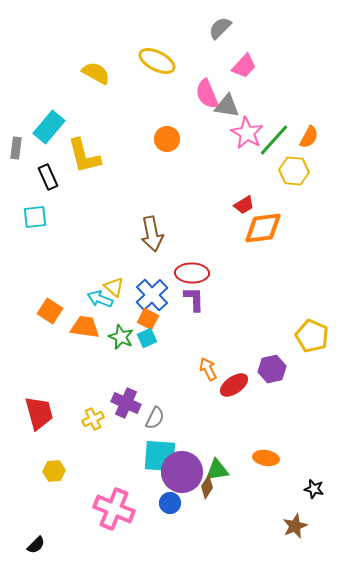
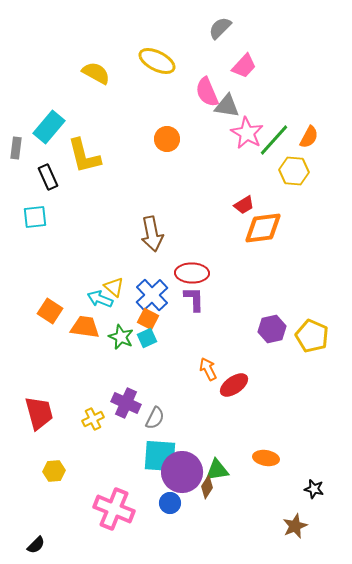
pink semicircle at (207, 94): moved 2 px up
purple hexagon at (272, 369): moved 40 px up
